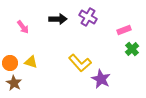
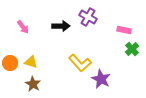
black arrow: moved 3 px right, 7 px down
pink rectangle: rotated 32 degrees clockwise
brown star: moved 19 px right, 1 px down
